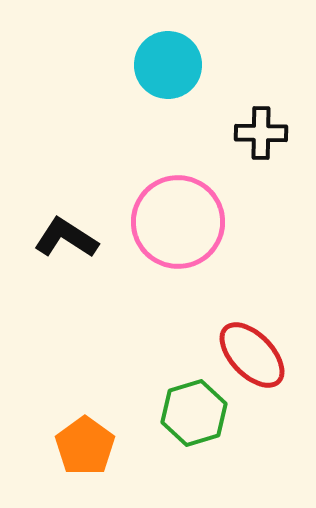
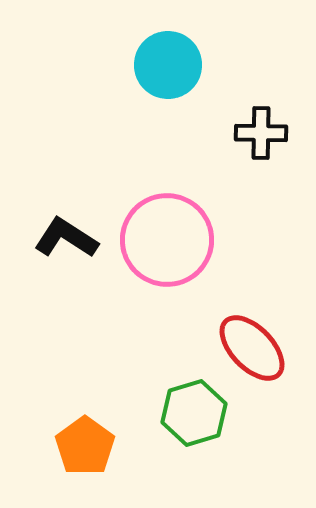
pink circle: moved 11 px left, 18 px down
red ellipse: moved 7 px up
